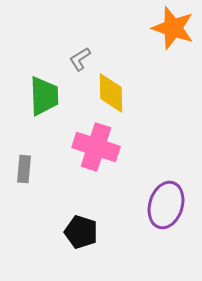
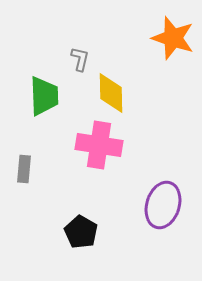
orange star: moved 10 px down
gray L-shape: rotated 135 degrees clockwise
pink cross: moved 3 px right, 2 px up; rotated 9 degrees counterclockwise
purple ellipse: moved 3 px left
black pentagon: rotated 12 degrees clockwise
